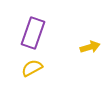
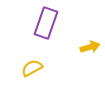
purple rectangle: moved 13 px right, 10 px up
